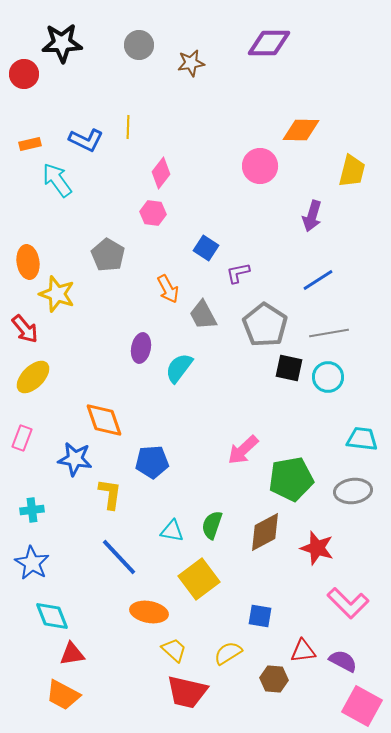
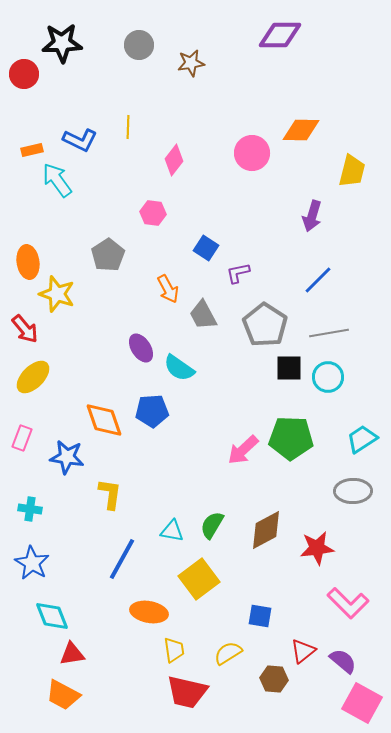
purple diamond at (269, 43): moved 11 px right, 8 px up
blue L-shape at (86, 140): moved 6 px left
orange rectangle at (30, 144): moved 2 px right, 6 px down
pink circle at (260, 166): moved 8 px left, 13 px up
pink diamond at (161, 173): moved 13 px right, 13 px up
gray pentagon at (108, 255): rotated 8 degrees clockwise
blue line at (318, 280): rotated 12 degrees counterclockwise
purple ellipse at (141, 348): rotated 44 degrees counterclockwise
cyan semicircle at (179, 368): rotated 92 degrees counterclockwise
black square at (289, 368): rotated 12 degrees counterclockwise
cyan trapezoid at (362, 439): rotated 40 degrees counterclockwise
blue star at (75, 459): moved 8 px left, 2 px up
blue pentagon at (152, 462): moved 51 px up
green pentagon at (291, 479): moved 41 px up; rotated 12 degrees clockwise
gray ellipse at (353, 491): rotated 6 degrees clockwise
cyan cross at (32, 510): moved 2 px left, 1 px up; rotated 15 degrees clockwise
green semicircle at (212, 525): rotated 12 degrees clockwise
brown diamond at (265, 532): moved 1 px right, 2 px up
red star at (317, 548): rotated 24 degrees counterclockwise
blue line at (119, 557): moved 3 px right, 2 px down; rotated 72 degrees clockwise
yellow trapezoid at (174, 650): rotated 40 degrees clockwise
red triangle at (303, 651): rotated 32 degrees counterclockwise
purple semicircle at (343, 661): rotated 12 degrees clockwise
pink square at (362, 706): moved 3 px up
